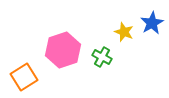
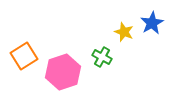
pink hexagon: moved 22 px down
orange square: moved 21 px up
